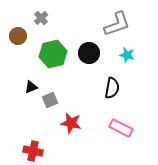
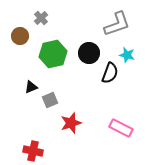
brown circle: moved 2 px right
black semicircle: moved 2 px left, 15 px up; rotated 10 degrees clockwise
red star: rotated 30 degrees counterclockwise
